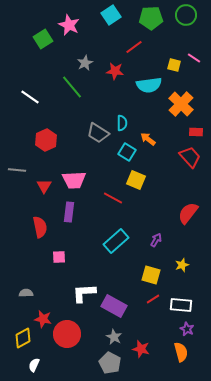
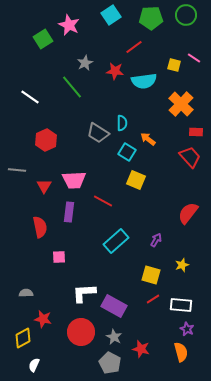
cyan semicircle at (149, 85): moved 5 px left, 4 px up
red line at (113, 198): moved 10 px left, 3 px down
red circle at (67, 334): moved 14 px right, 2 px up
